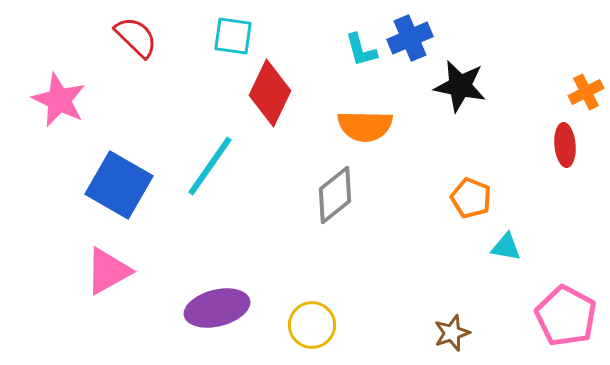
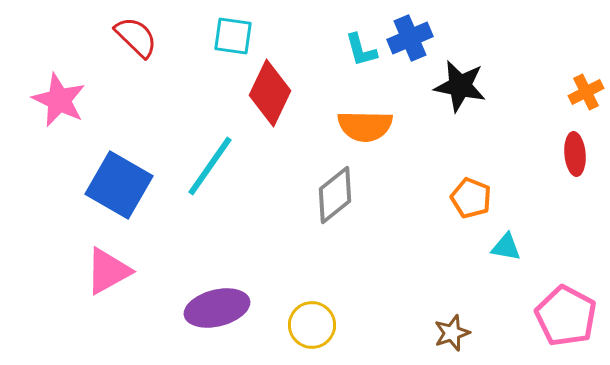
red ellipse: moved 10 px right, 9 px down
